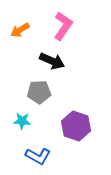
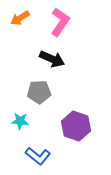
pink L-shape: moved 3 px left, 4 px up
orange arrow: moved 12 px up
black arrow: moved 2 px up
cyan star: moved 2 px left
blue L-shape: rotated 10 degrees clockwise
